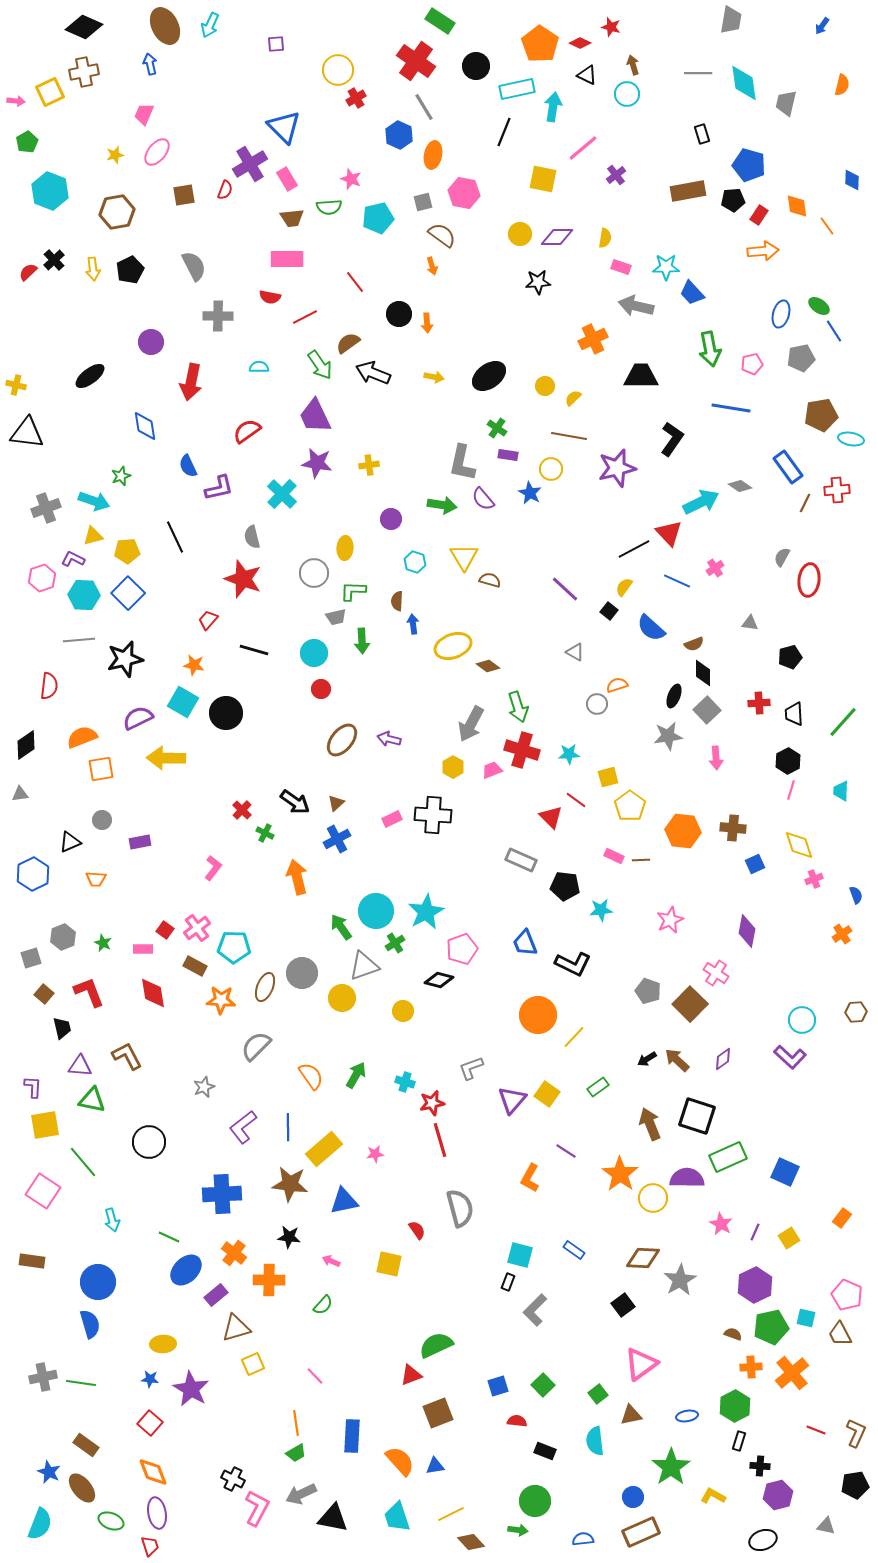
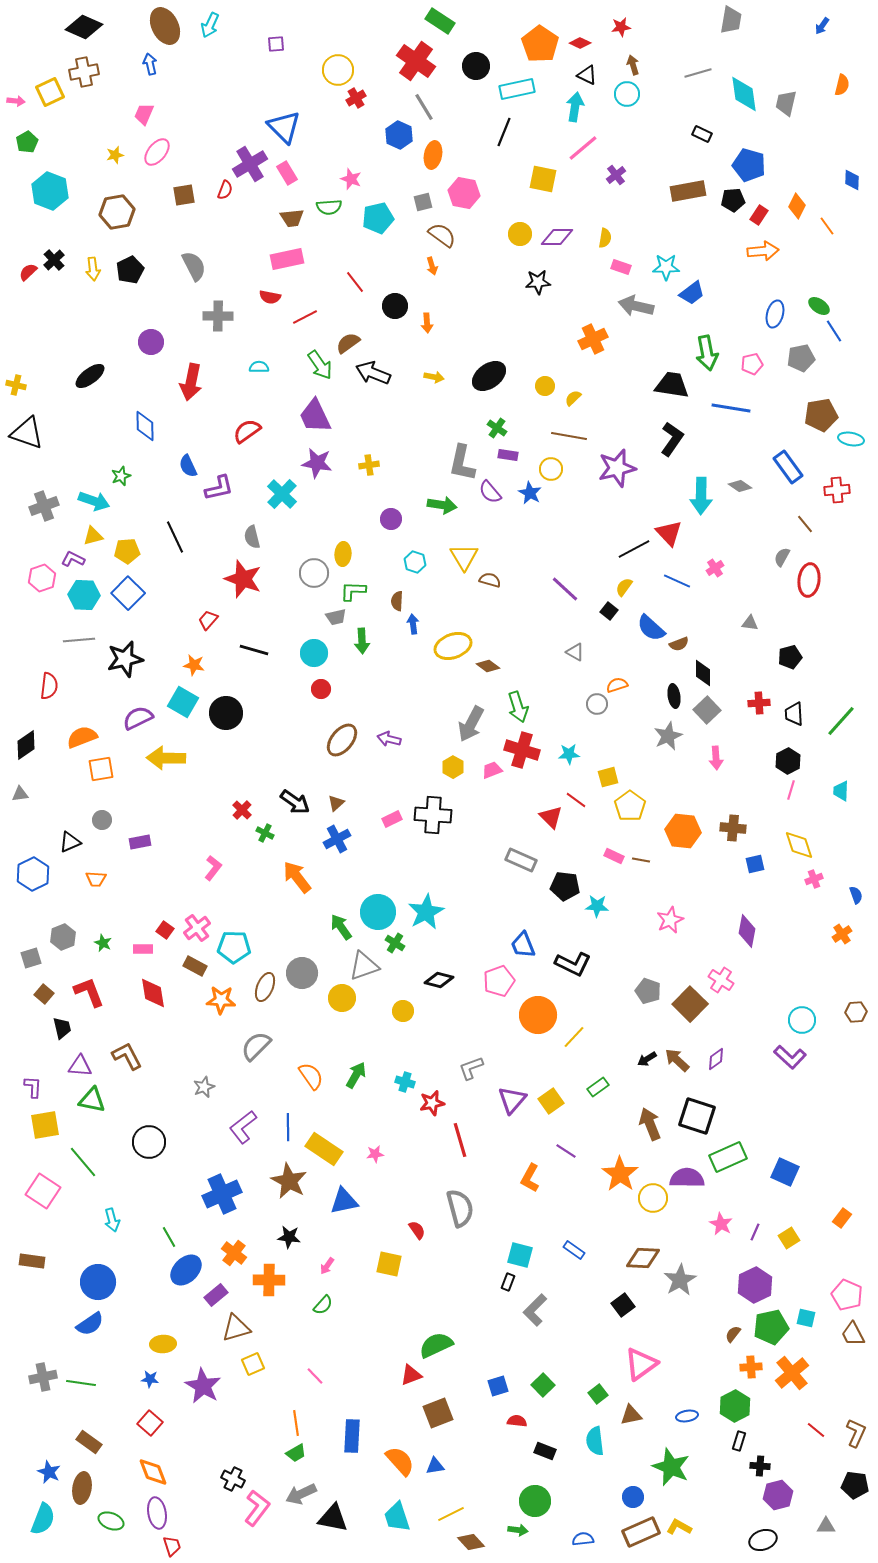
red star at (611, 27): moved 10 px right; rotated 24 degrees counterclockwise
gray line at (698, 73): rotated 16 degrees counterclockwise
cyan diamond at (744, 83): moved 11 px down
cyan arrow at (553, 107): moved 22 px right
black rectangle at (702, 134): rotated 48 degrees counterclockwise
pink rectangle at (287, 179): moved 6 px up
orange diamond at (797, 206): rotated 35 degrees clockwise
pink rectangle at (287, 259): rotated 12 degrees counterclockwise
blue trapezoid at (692, 293): rotated 84 degrees counterclockwise
black circle at (399, 314): moved 4 px left, 8 px up
blue ellipse at (781, 314): moved 6 px left
green arrow at (710, 349): moved 3 px left, 4 px down
black trapezoid at (641, 376): moved 31 px right, 9 px down; rotated 9 degrees clockwise
blue diamond at (145, 426): rotated 8 degrees clockwise
black triangle at (27, 433): rotated 12 degrees clockwise
purple semicircle at (483, 499): moved 7 px right, 7 px up
cyan arrow at (701, 502): moved 6 px up; rotated 117 degrees clockwise
brown line at (805, 503): moved 21 px down; rotated 66 degrees counterclockwise
gray cross at (46, 508): moved 2 px left, 2 px up
yellow ellipse at (345, 548): moved 2 px left, 6 px down
brown semicircle at (694, 644): moved 15 px left
black ellipse at (674, 696): rotated 30 degrees counterclockwise
green line at (843, 722): moved 2 px left, 1 px up
gray star at (668, 736): rotated 16 degrees counterclockwise
brown line at (641, 860): rotated 12 degrees clockwise
blue square at (755, 864): rotated 12 degrees clockwise
orange arrow at (297, 877): rotated 24 degrees counterclockwise
cyan star at (601, 910): moved 4 px left, 4 px up; rotated 10 degrees clockwise
cyan circle at (376, 911): moved 2 px right, 1 px down
green cross at (395, 943): rotated 24 degrees counterclockwise
blue trapezoid at (525, 943): moved 2 px left, 2 px down
pink pentagon at (462, 949): moved 37 px right, 32 px down
pink cross at (716, 973): moved 5 px right, 7 px down
purple diamond at (723, 1059): moved 7 px left
yellow square at (547, 1094): moved 4 px right, 7 px down; rotated 20 degrees clockwise
red line at (440, 1140): moved 20 px right
yellow rectangle at (324, 1149): rotated 75 degrees clockwise
brown star at (290, 1184): moved 1 px left, 3 px up; rotated 21 degrees clockwise
blue cross at (222, 1194): rotated 21 degrees counterclockwise
green line at (169, 1237): rotated 35 degrees clockwise
pink arrow at (331, 1261): moved 4 px left, 5 px down; rotated 78 degrees counterclockwise
blue semicircle at (90, 1324): rotated 72 degrees clockwise
brown semicircle at (733, 1334): rotated 72 degrees counterclockwise
brown trapezoid at (840, 1334): moved 13 px right
purple star at (191, 1389): moved 12 px right, 3 px up
red line at (816, 1430): rotated 18 degrees clockwise
brown rectangle at (86, 1445): moved 3 px right, 3 px up
green star at (671, 1467): rotated 15 degrees counterclockwise
black pentagon at (855, 1485): rotated 16 degrees clockwise
brown ellipse at (82, 1488): rotated 48 degrees clockwise
yellow L-shape at (713, 1496): moved 34 px left, 31 px down
pink L-shape at (257, 1508): rotated 9 degrees clockwise
cyan semicircle at (40, 1524): moved 3 px right, 5 px up
gray triangle at (826, 1526): rotated 12 degrees counterclockwise
red trapezoid at (150, 1546): moved 22 px right
